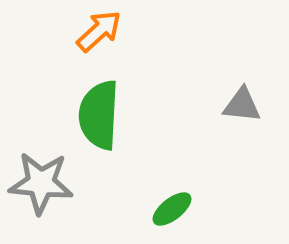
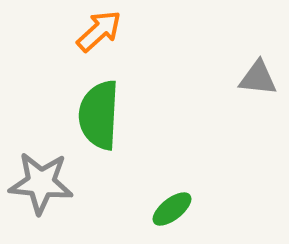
gray triangle: moved 16 px right, 27 px up
